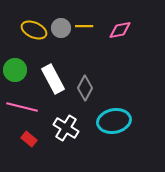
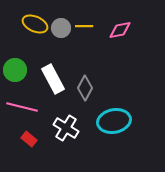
yellow ellipse: moved 1 px right, 6 px up
